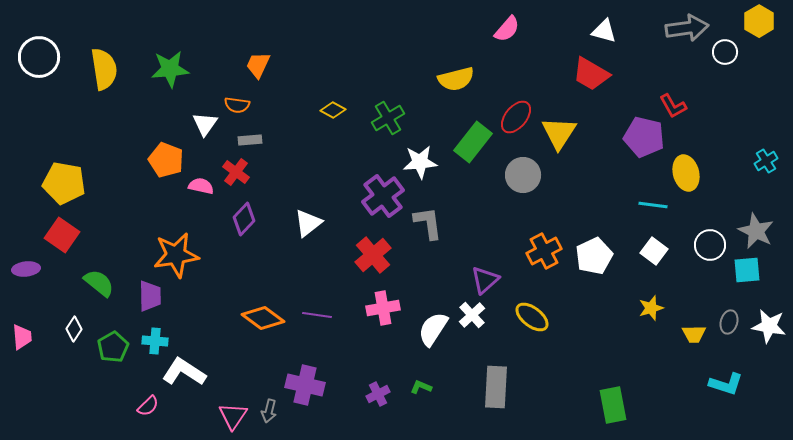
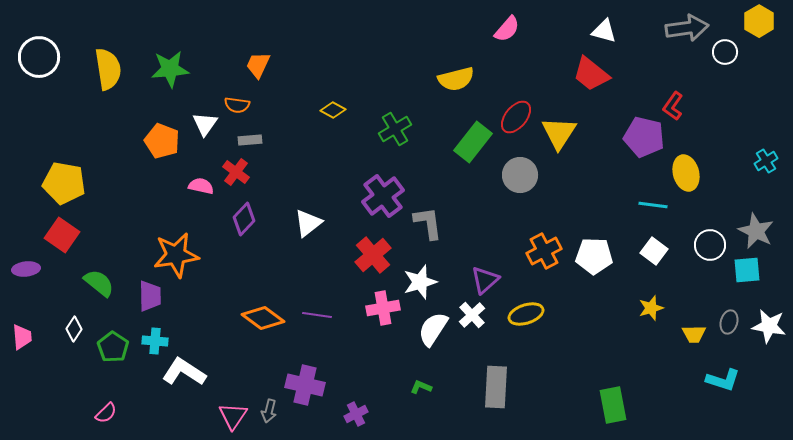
yellow semicircle at (104, 69): moved 4 px right
red trapezoid at (591, 74): rotated 9 degrees clockwise
red L-shape at (673, 106): rotated 64 degrees clockwise
green cross at (388, 118): moved 7 px right, 11 px down
orange pentagon at (166, 160): moved 4 px left, 19 px up
white star at (420, 162): moved 120 px down; rotated 12 degrees counterclockwise
gray circle at (523, 175): moved 3 px left
white pentagon at (594, 256): rotated 27 degrees clockwise
yellow ellipse at (532, 317): moved 6 px left, 3 px up; rotated 56 degrees counterclockwise
green pentagon at (113, 347): rotated 8 degrees counterclockwise
cyan L-shape at (726, 384): moved 3 px left, 4 px up
purple cross at (378, 394): moved 22 px left, 20 px down
pink semicircle at (148, 406): moved 42 px left, 7 px down
